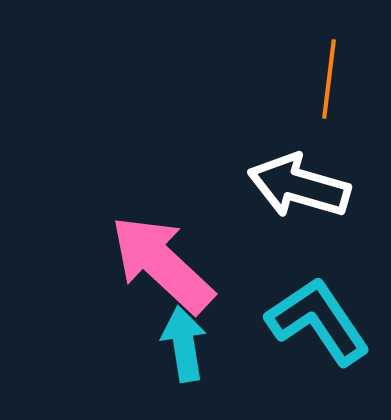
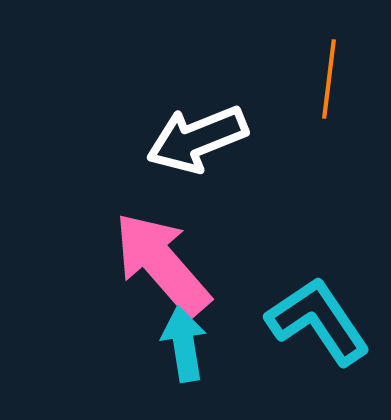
white arrow: moved 102 px left, 47 px up; rotated 38 degrees counterclockwise
pink arrow: rotated 6 degrees clockwise
